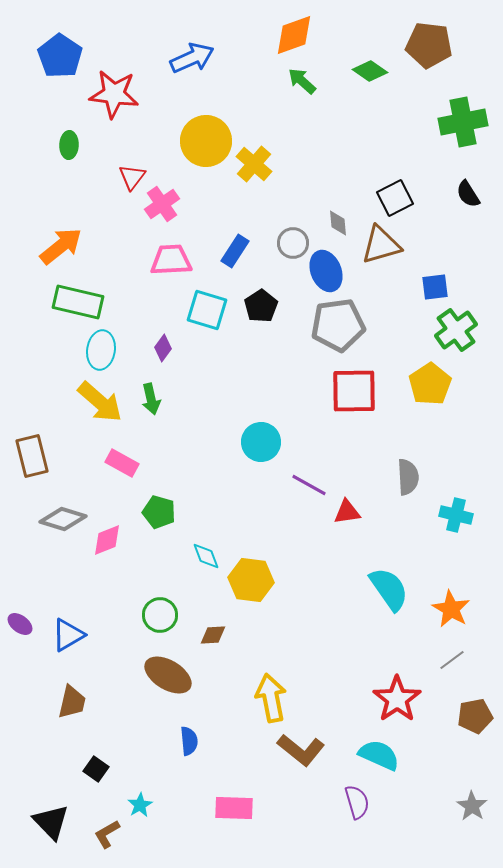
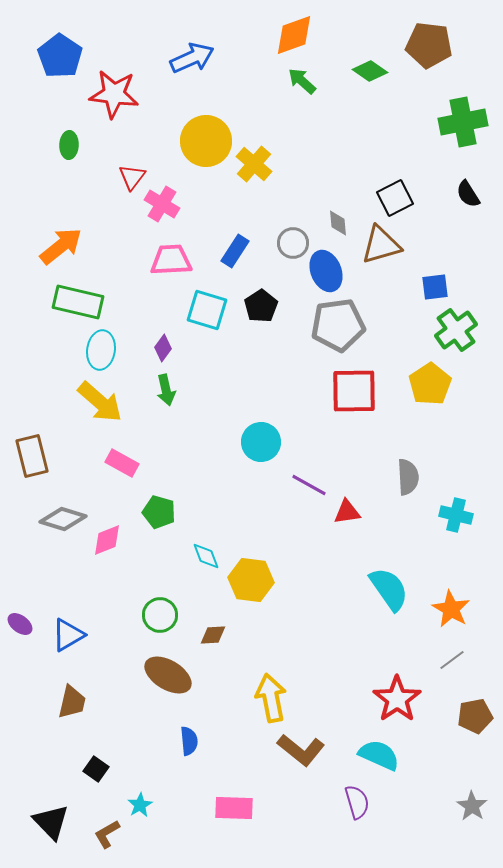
pink cross at (162, 204): rotated 24 degrees counterclockwise
green arrow at (151, 399): moved 15 px right, 9 px up
